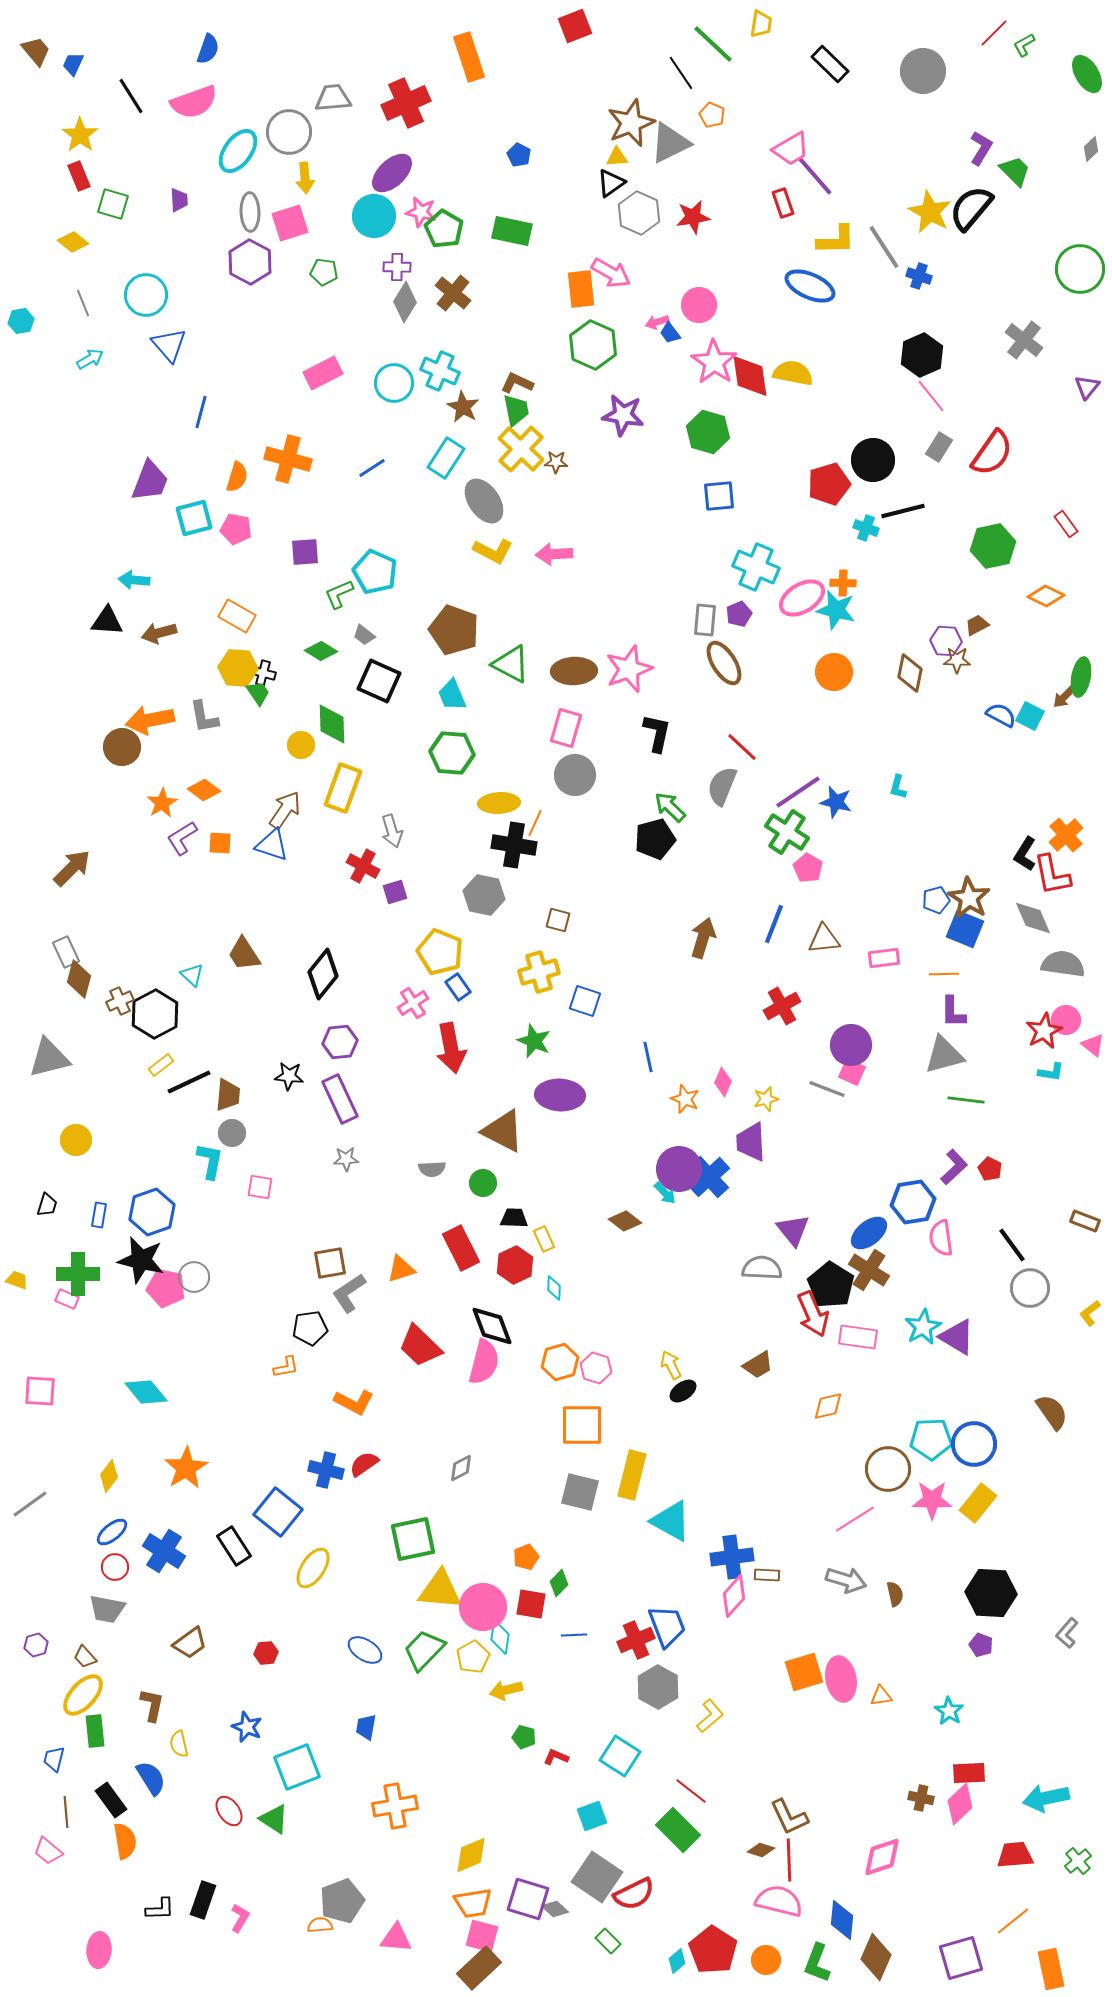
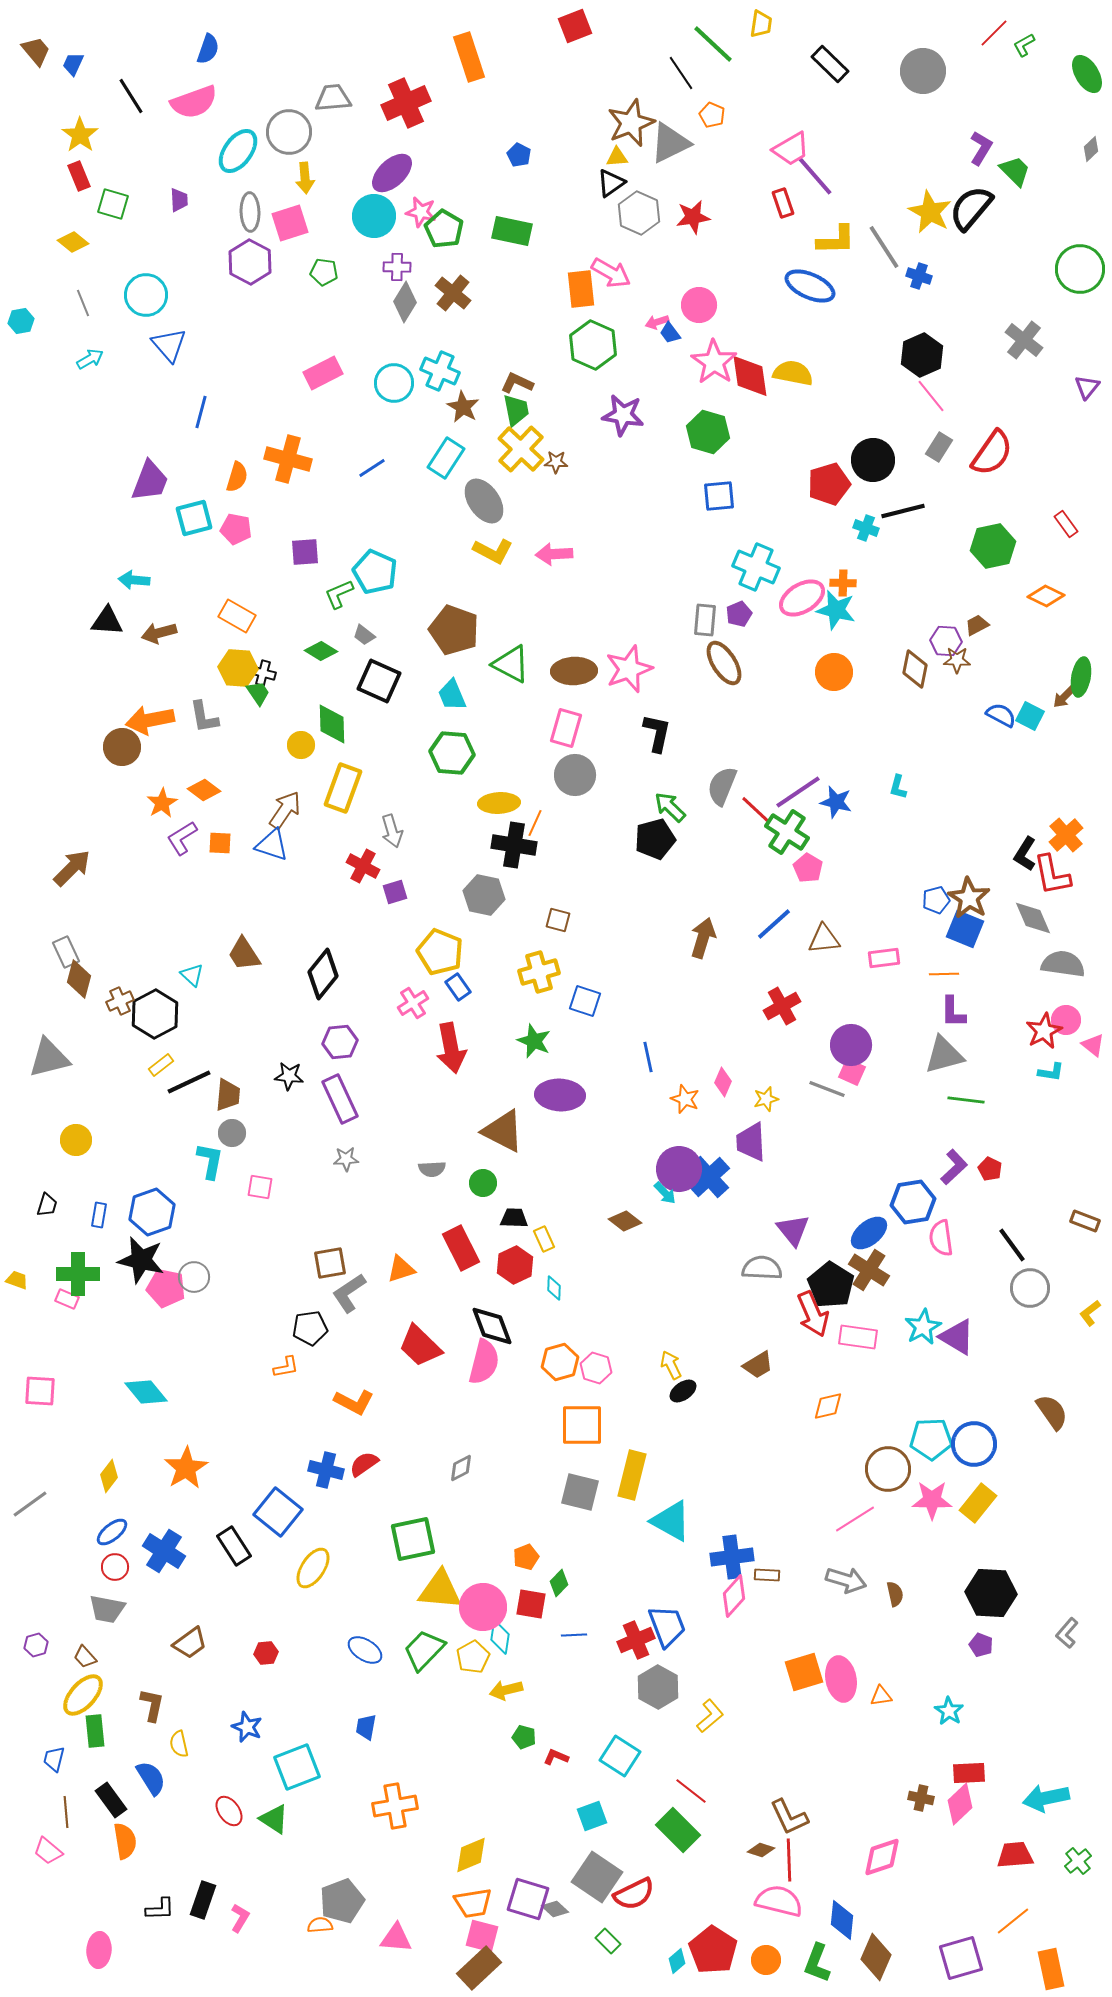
brown diamond at (910, 673): moved 5 px right, 4 px up
red line at (742, 747): moved 14 px right, 63 px down
blue line at (774, 924): rotated 27 degrees clockwise
